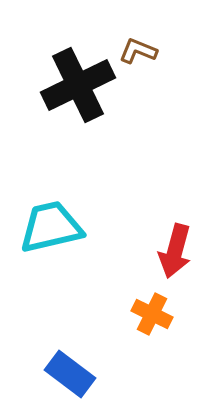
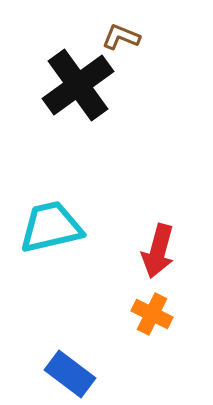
brown L-shape: moved 17 px left, 14 px up
black cross: rotated 10 degrees counterclockwise
red arrow: moved 17 px left
